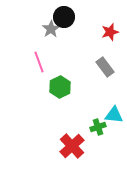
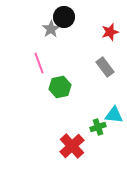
pink line: moved 1 px down
green hexagon: rotated 15 degrees clockwise
